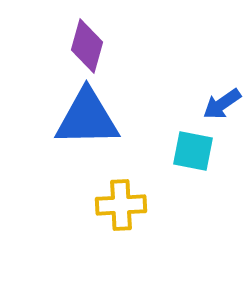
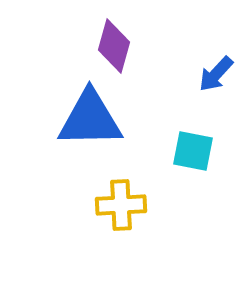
purple diamond: moved 27 px right
blue arrow: moved 6 px left, 30 px up; rotated 12 degrees counterclockwise
blue triangle: moved 3 px right, 1 px down
